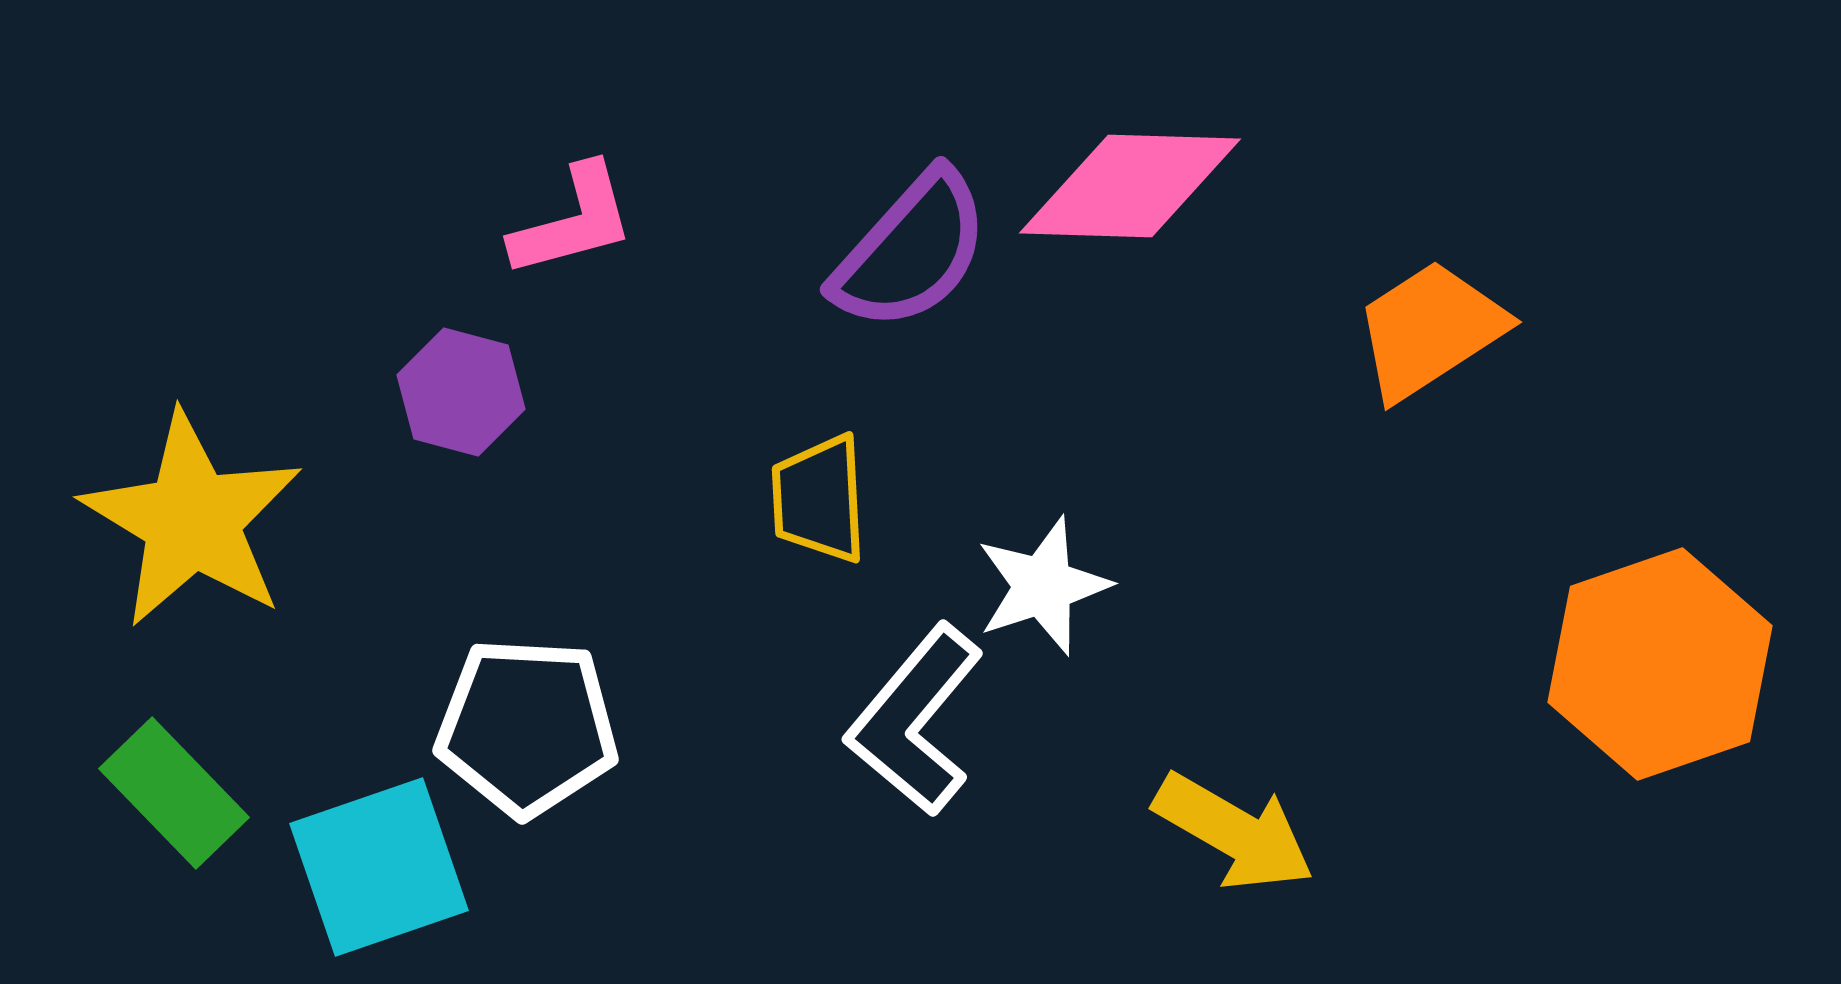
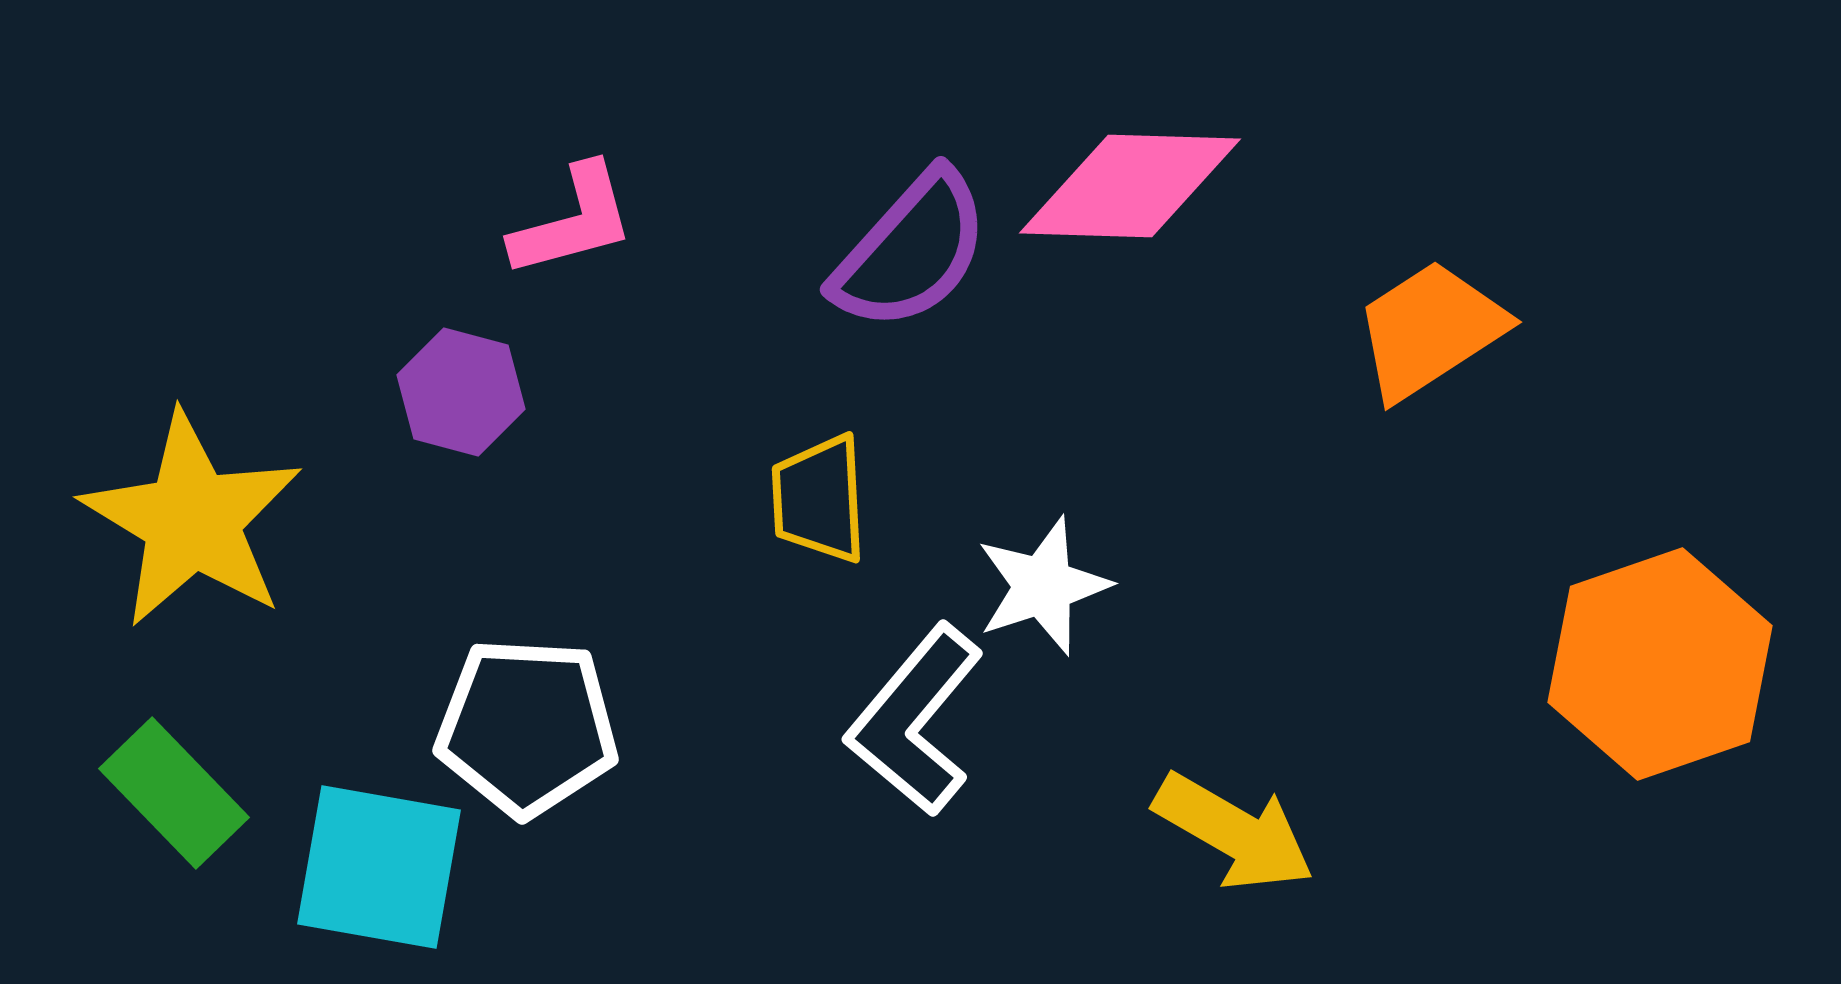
cyan square: rotated 29 degrees clockwise
